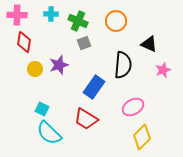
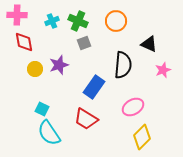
cyan cross: moved 1 px right, 7 px down; rotated 24 degrees counterclockwise
red diamond: rotated 20 degrees counterclockwise
cyan semicircle: rotated 12 degrees clockwise
